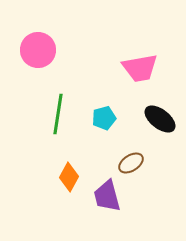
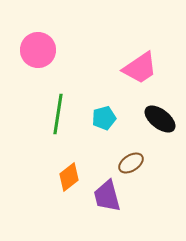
pink trapezoid: rotated 24 degrees counterclockwise
orange diamond: rotated 24 degrees clockwise
